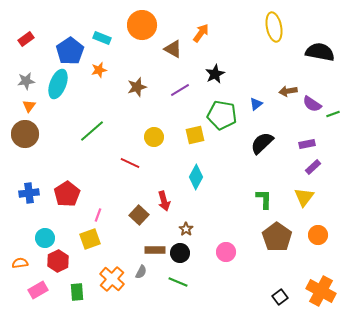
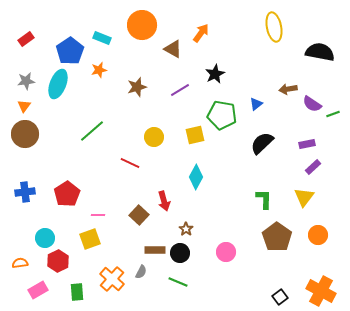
brown arrow at (288, 91): moved 2 px up
orange triangle at (29, 106): moved 5 px left
blue cross at (29, 193): moved 4 px left, 1 px up
pink line at (98, 215): rotated 72 degrees clockwise
